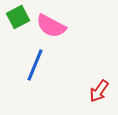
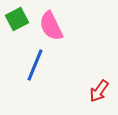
green square: moved 1 px left, 2 px down
pink semicircle: rotated 36 degrees clockwise
